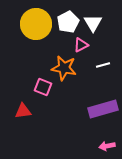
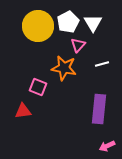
yellow circle: moved 2 px right, 2 px down
pink triangle: moved 3 px left; rotated 21 degrees counterclockwise
white line: moved 1 px left, 1 px up
pink square: moved 5 px left
purple rectangle: moved 4 px left; rotated 68 degrees counterclockwise
pink arrow: rotated 14 degrees counterclockwise
